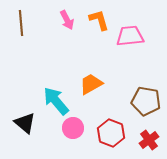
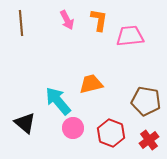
orange L-shape: rotated 25 degrees clockwise
orange trapezoid: rotated 15 degrees clockwise
cyan arrow: moved 2 px right
